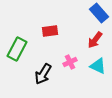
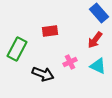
black arrow: rotated 100 degrees counterclockwise
